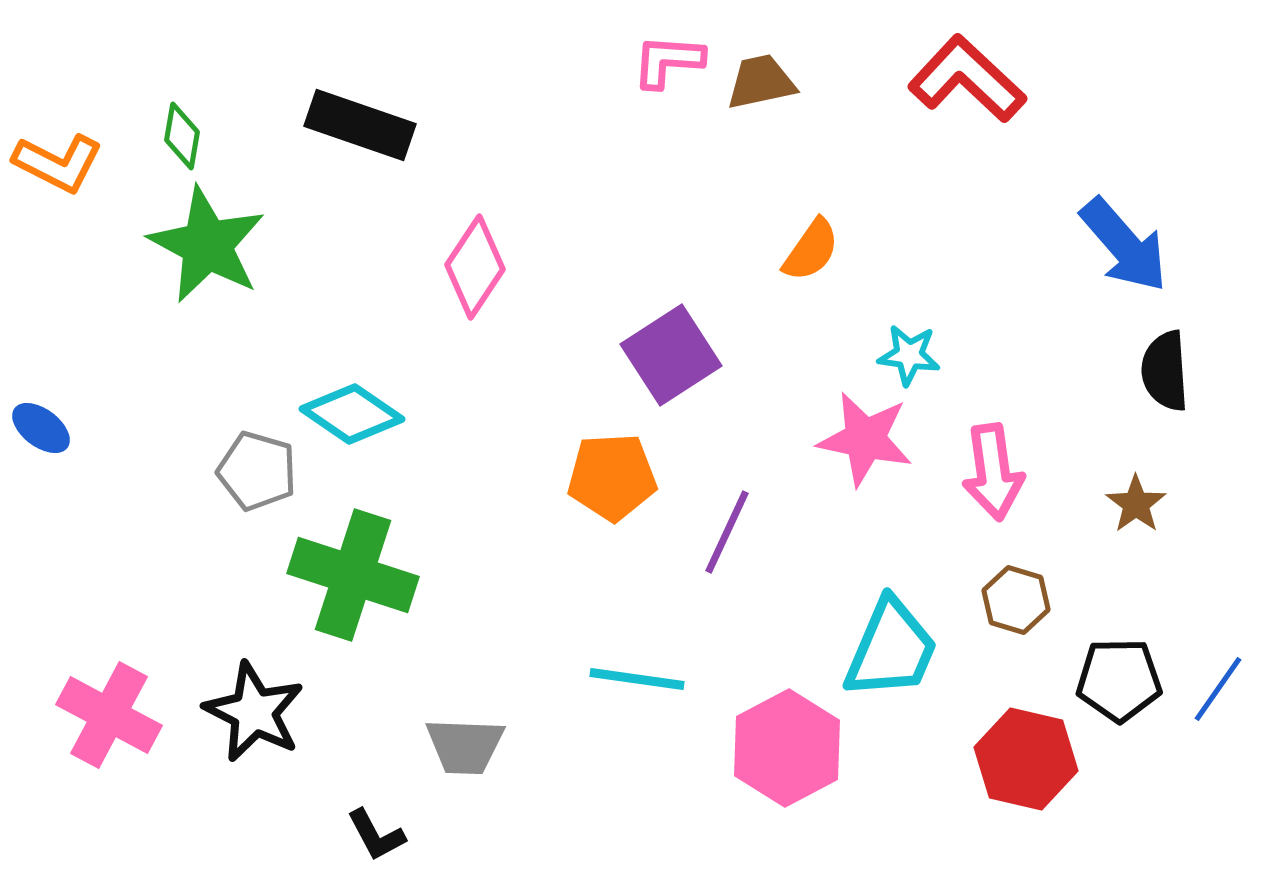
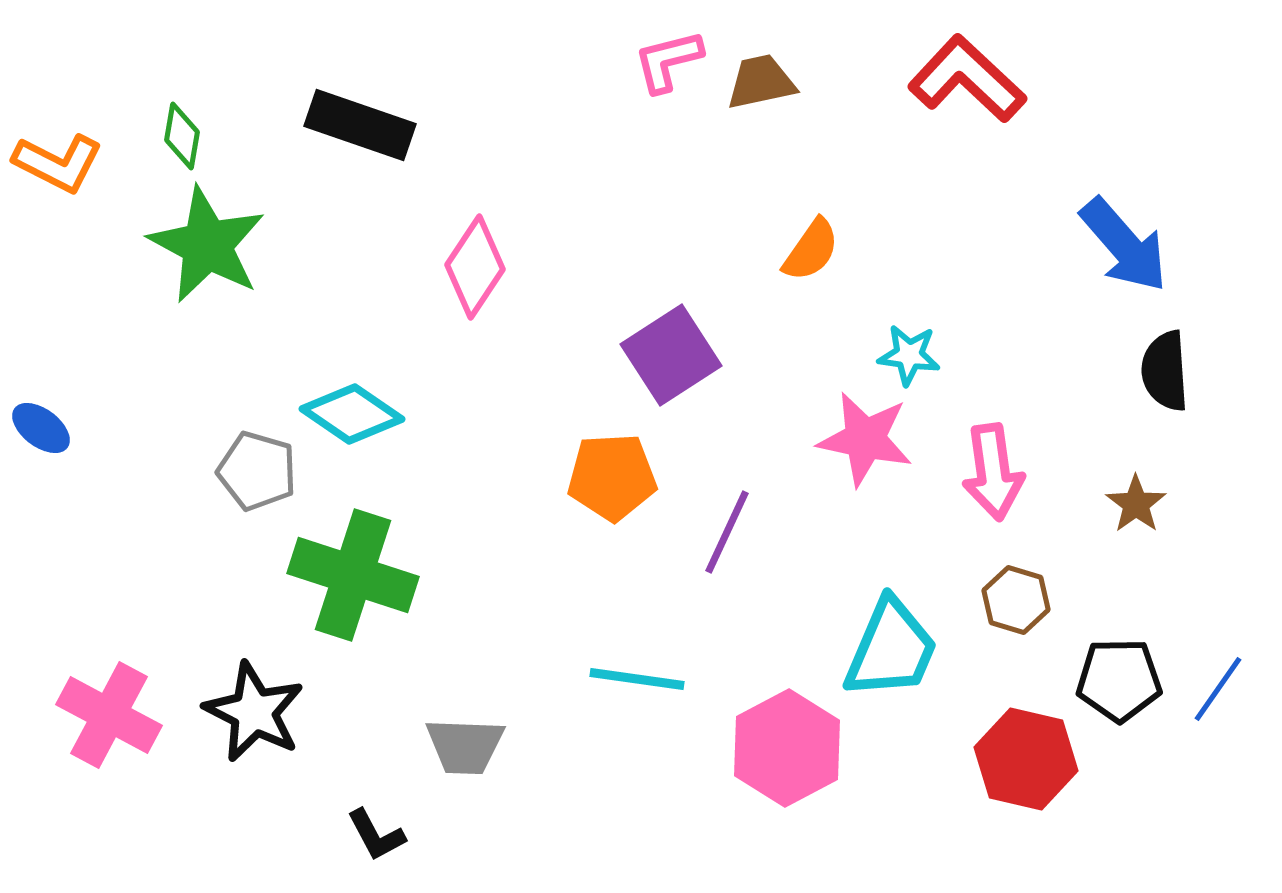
pink L-shape: rotated 18 degrees counterclockwise
